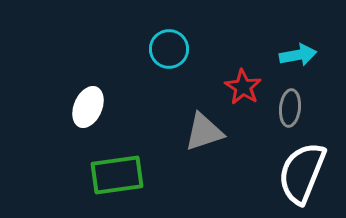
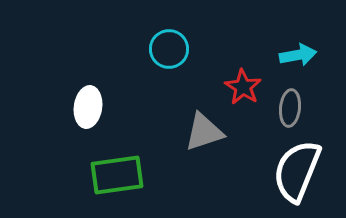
white ellipse: rotated 15 degrees counterclockwise
white semicircle: moved 5 px left, 2 px up
